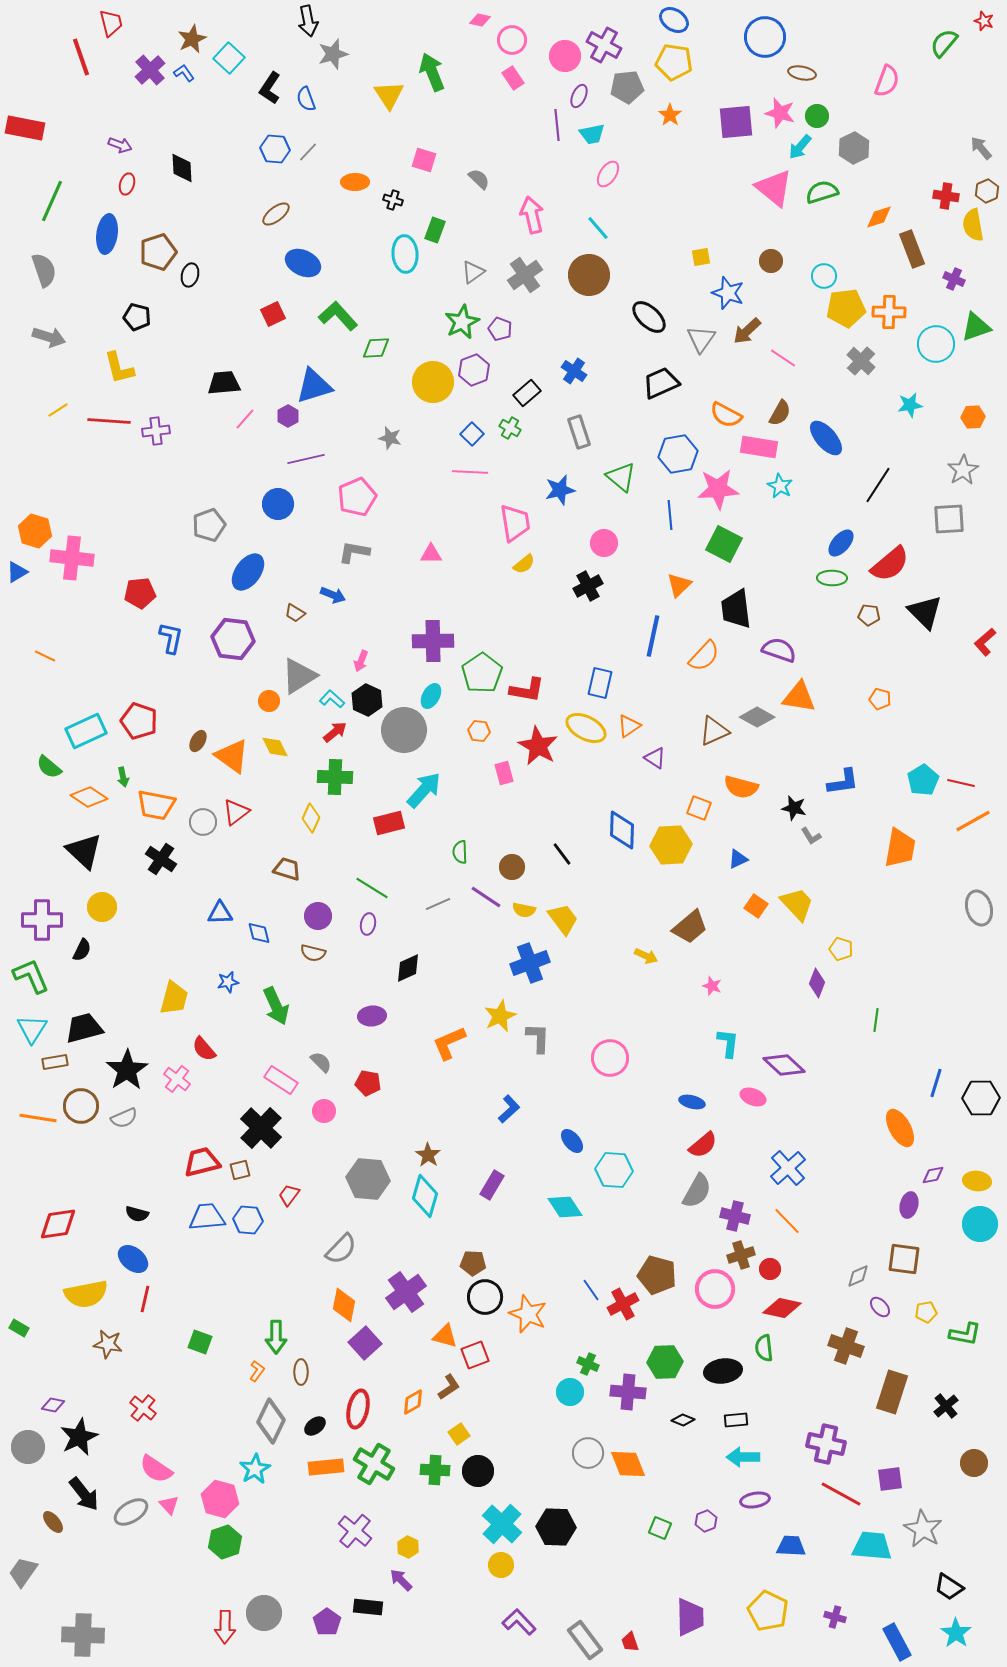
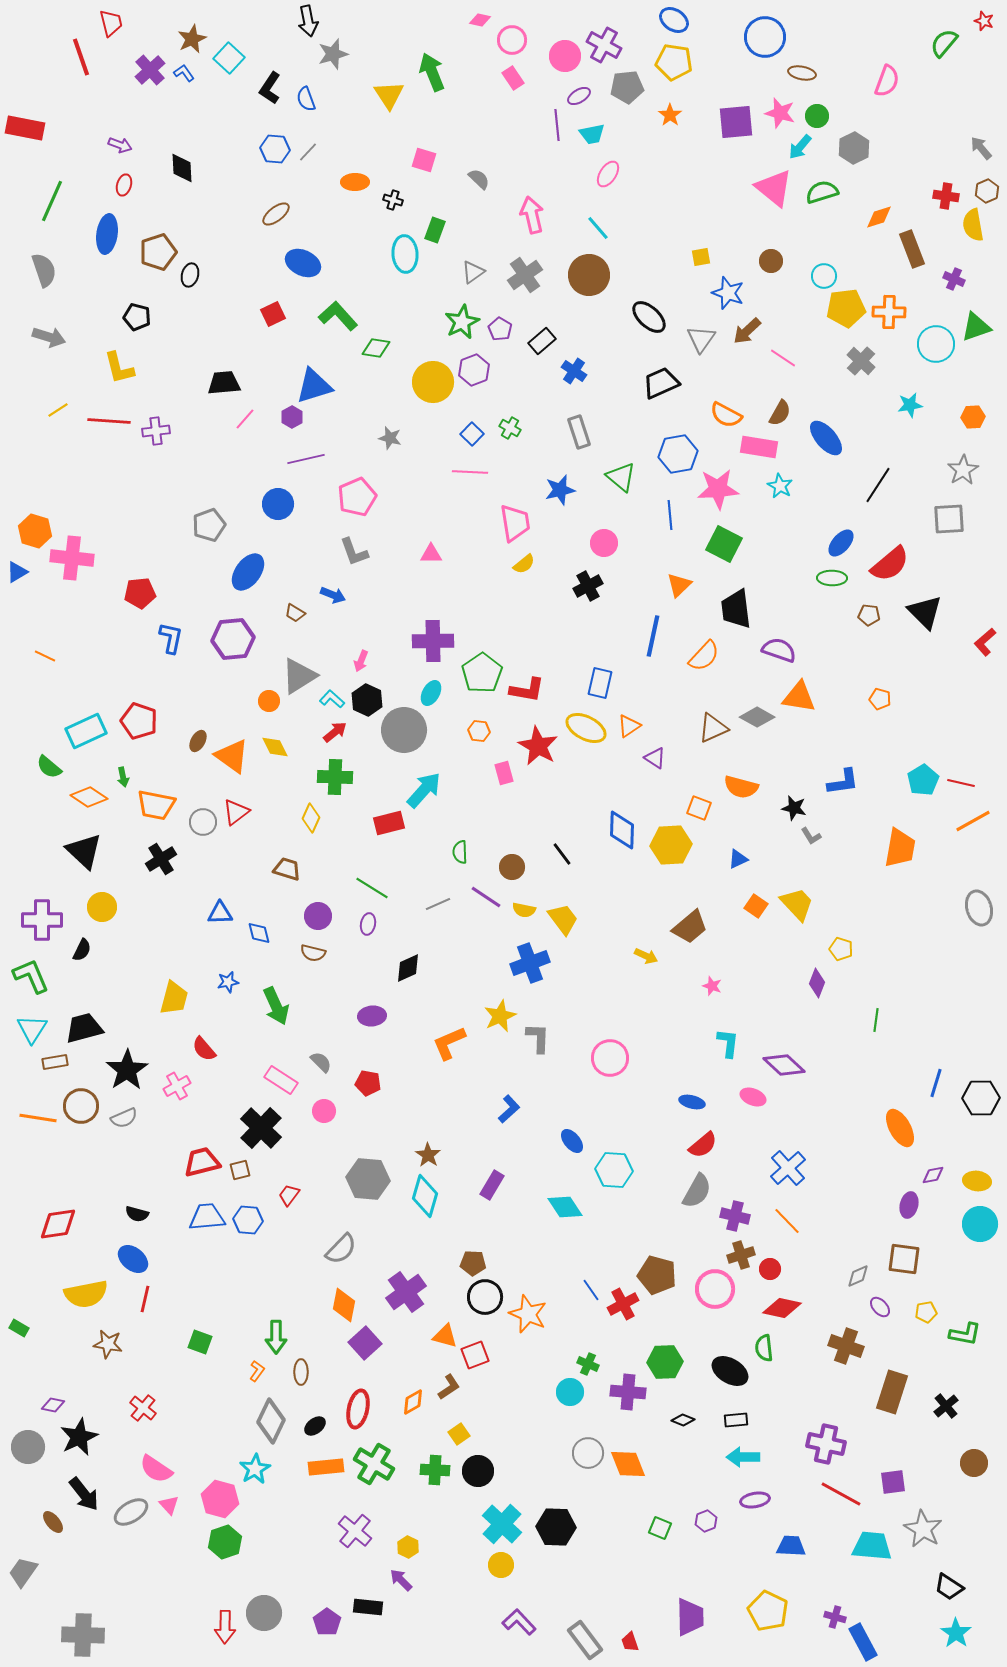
purple ellipse at (579, 96): rotated 35 degrees clockwise
red ellipse at (127, 184): moved 3 px left, 1 px down
purple pentagon at (500, 329): rotated 10 degrees clockwise
green diamond at (376, 348): rotated 12 degrees clockwise
black rectangle at (527, 393): moved 15 px right, 52 px up
purple hexagon at (288, 416): moved 4 px right, 1 px down
gray L-shape at (354, 552): rotated 120 degrees counterclockwise
purple hexagon at (233, 639): rotated 12 degrees counterclockwise
cyan ellipse at (431, 696): moved 3 px up
brown triangle at (714, 731): moved 1 px left, 3 px up
black cross at (161, 859): rotated 24 degrees clockwise
pink cross at (177, 1079): moved 7 px down; rotated 24 degrees clockwise
black ellipse at (723, 1371): moved 7 px right; rotated 39 degrees clockwise
purple square at (890, 1479): moved 3 px right, 3 px down
blue rectangle at (897, 1642): moved 34 px left
